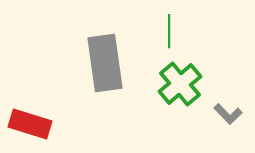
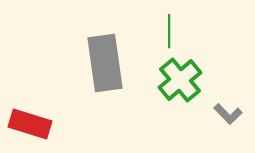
green cross: moved 4 px up
